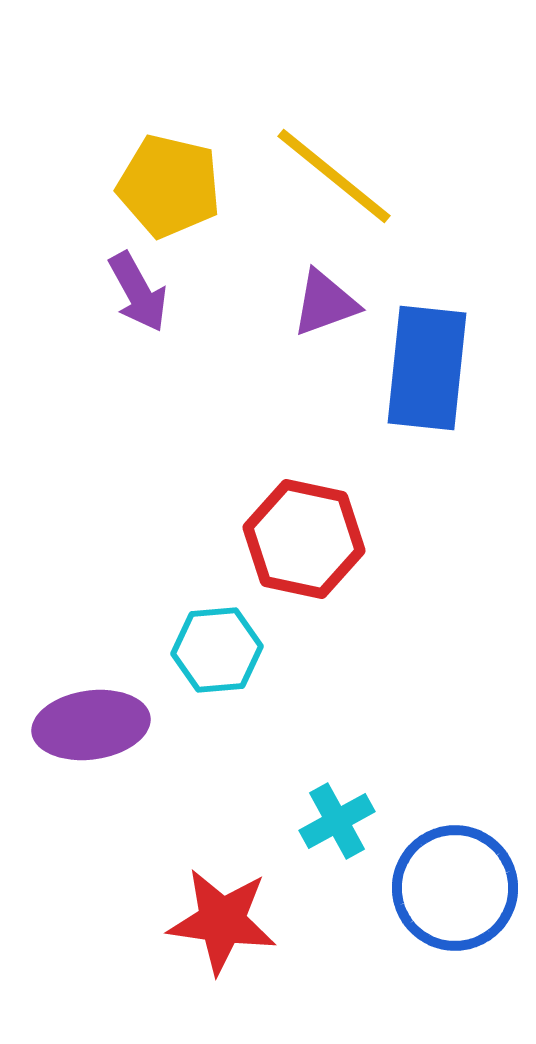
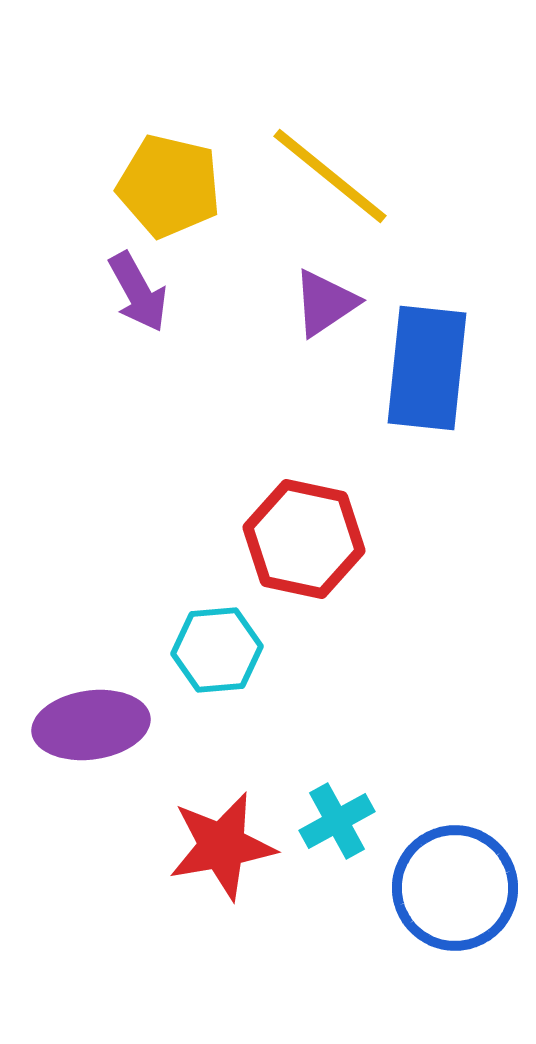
yellow line: moved 4 px left
purple triangle: rotated 14 degrees counterclockwise
red star: moved 75 px up; rotated 18 degrees counterclockwise
